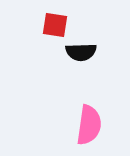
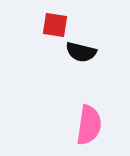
black semicircle: rotated 16 degrees clockwise
